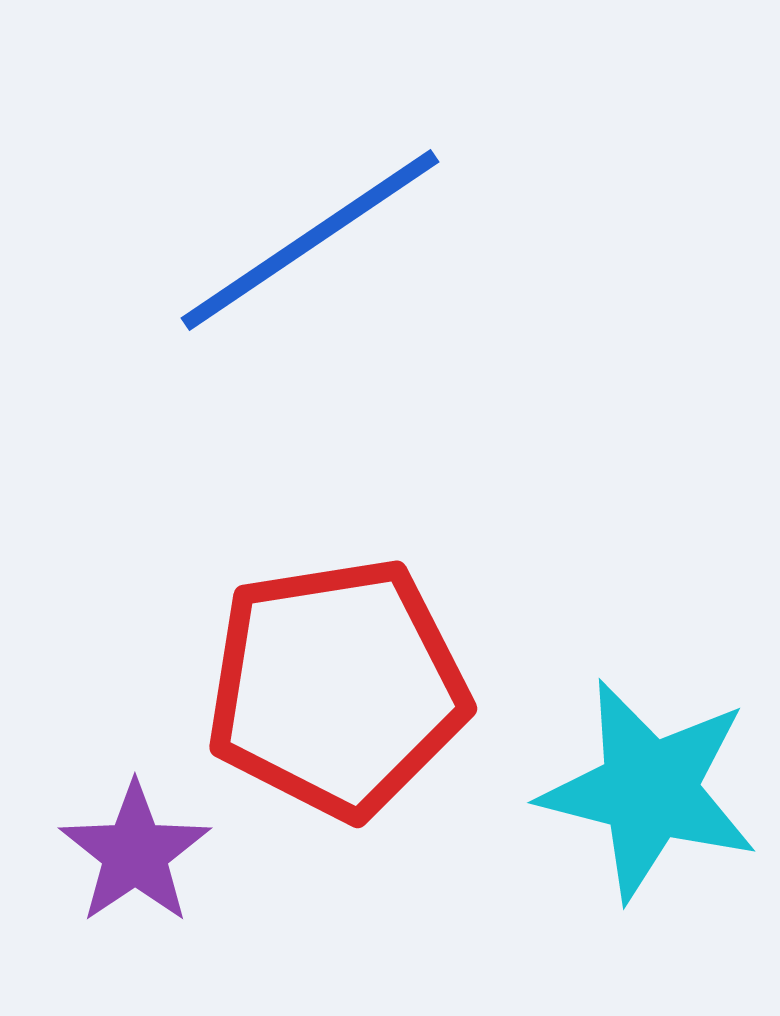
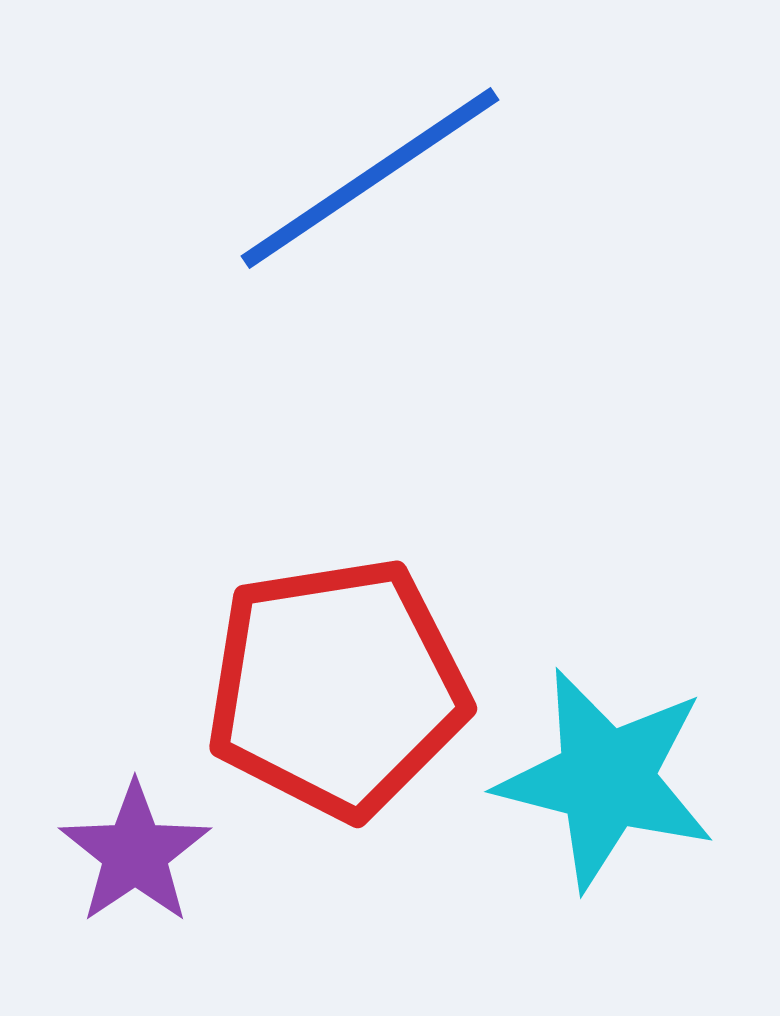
blue line: moved 60 px right, 62 px up
cyan star: moved 43 px left, 11 px up
